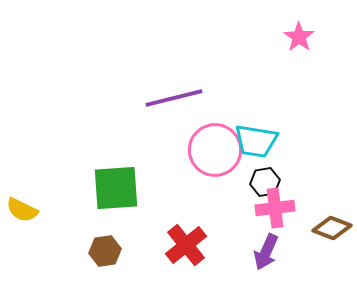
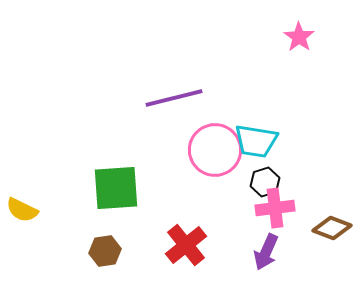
black hexagon: rotated 8 degrees counterclockwise
